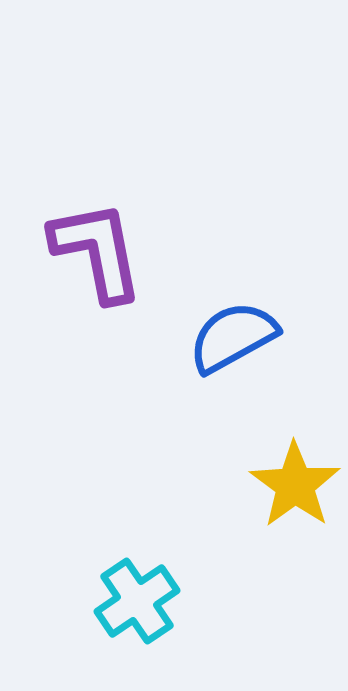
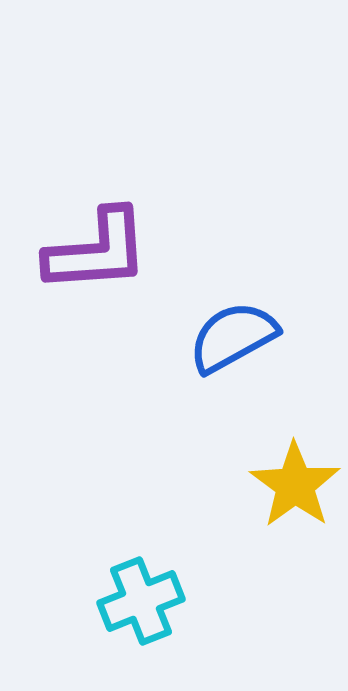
purple L-shape: rotated 97 degrees clockwise
cyan cross: moved 4 px right; rotated 12 degrees clockwise
